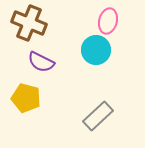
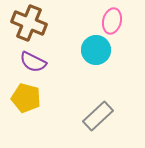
pink ellipse: moved 4 px right
purple semicircle: moved 8 px left
